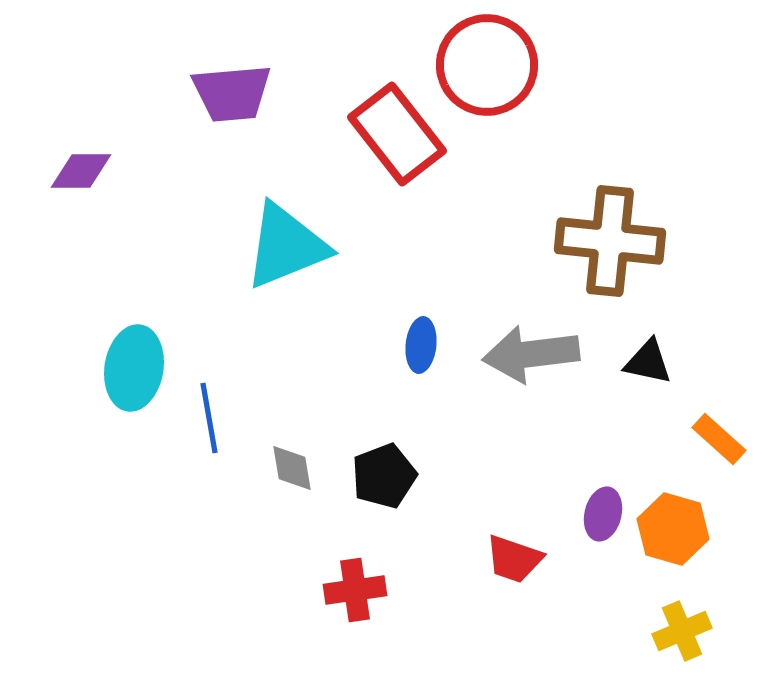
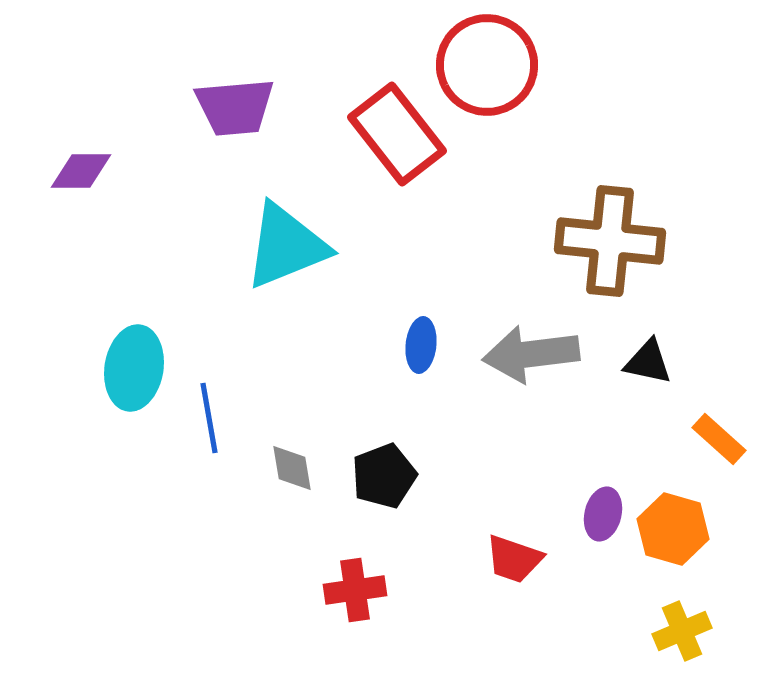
purple trapezoid: moved 3 px right, 14 px down
